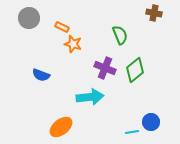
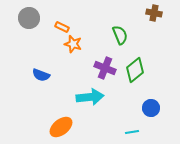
blue circle: moved 14 px up
